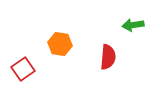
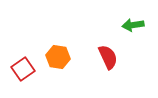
orange hexagon: moved 2 px left, 13 px down
red semicircle: rotated 30 degrees counterclockwise
